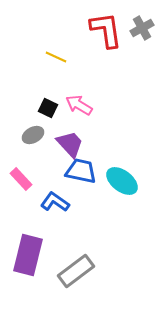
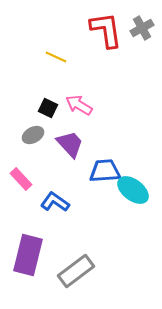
blue trapezoid: moved 24 px right; rotated 16 degrees counterclockwise
cyan ellipse: moved 11 px right, 9 px down
